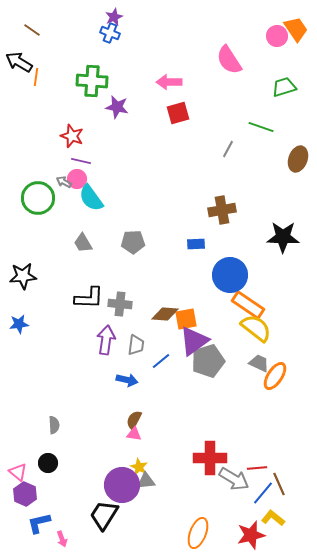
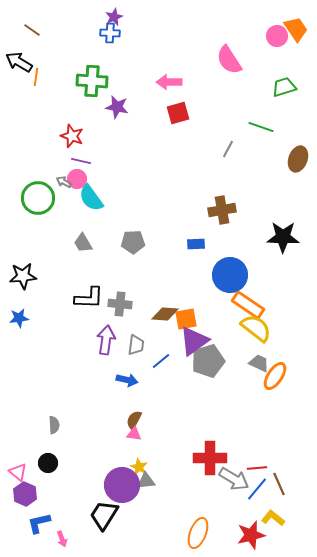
blue cross at (110, 33): rotated 18 degrees counterclockwise
blue star at (19, 324): moved 6 px up
blue line at (263, 493): moved 6 px left, 4 px up
